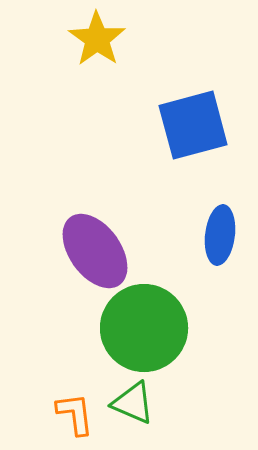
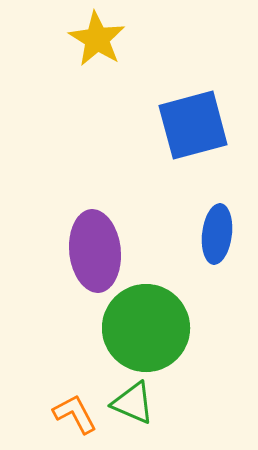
yellow star: rotated 4 degrees counterclockwise
blue ellipse: moved 3 px left, 1 px up
purple ellipse: rotated 30 degrees clockwise
green circle: moved 2 px right
orange L-shape: rotated 21 degrees counterclockwise
